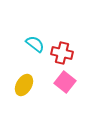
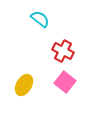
cyan semicircle: moved 5 px right, 25 px up
red cross: moved 1 px right, 2 px up; rotated 15 degrees clockwise
